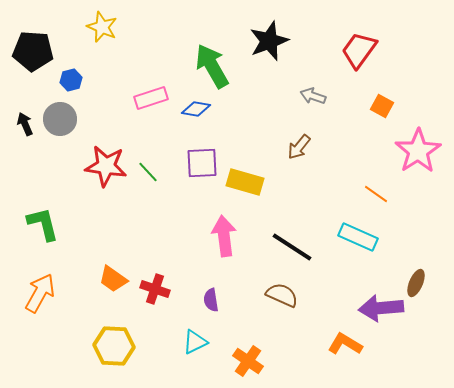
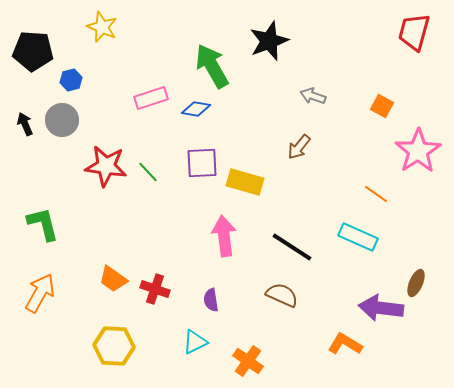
red trapezoid: moved 55 px right, 18 px up; rotated 21 degrees counterclockwise
gray circle: moved 2 px right, 1 px down
purple arrow: rotated 12 degrees clockwise
